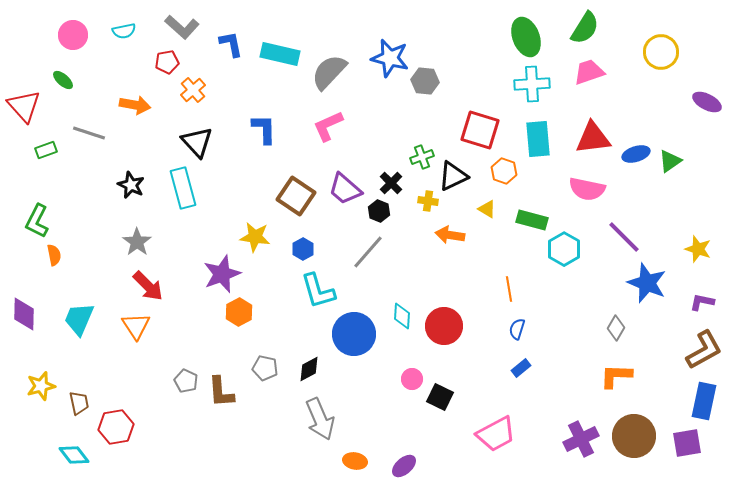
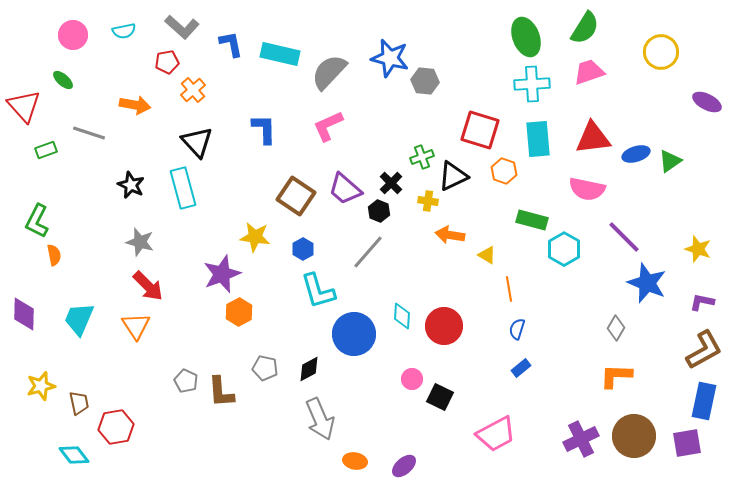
yellow triangle at (487, 209): moved 46 px down
gray star at (137, 242): moved 3 px right; rotated 20 degrees counterclockwise
